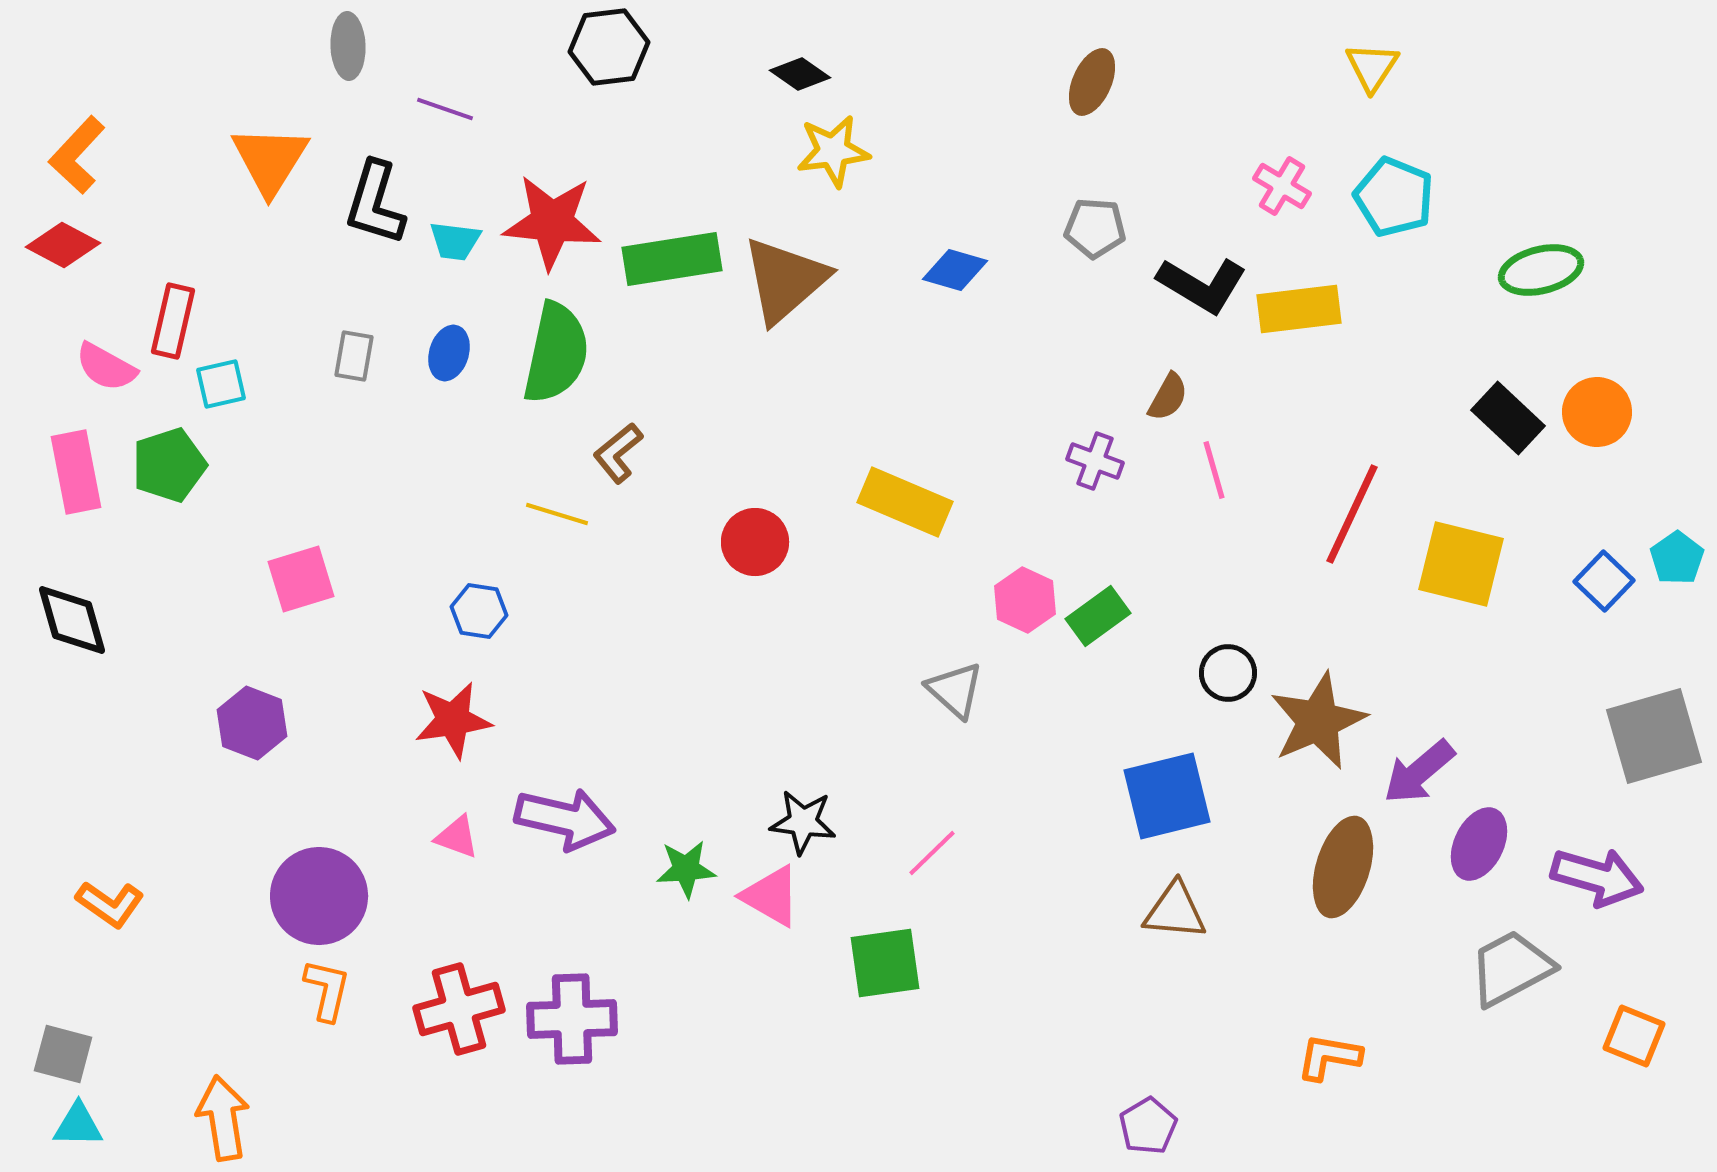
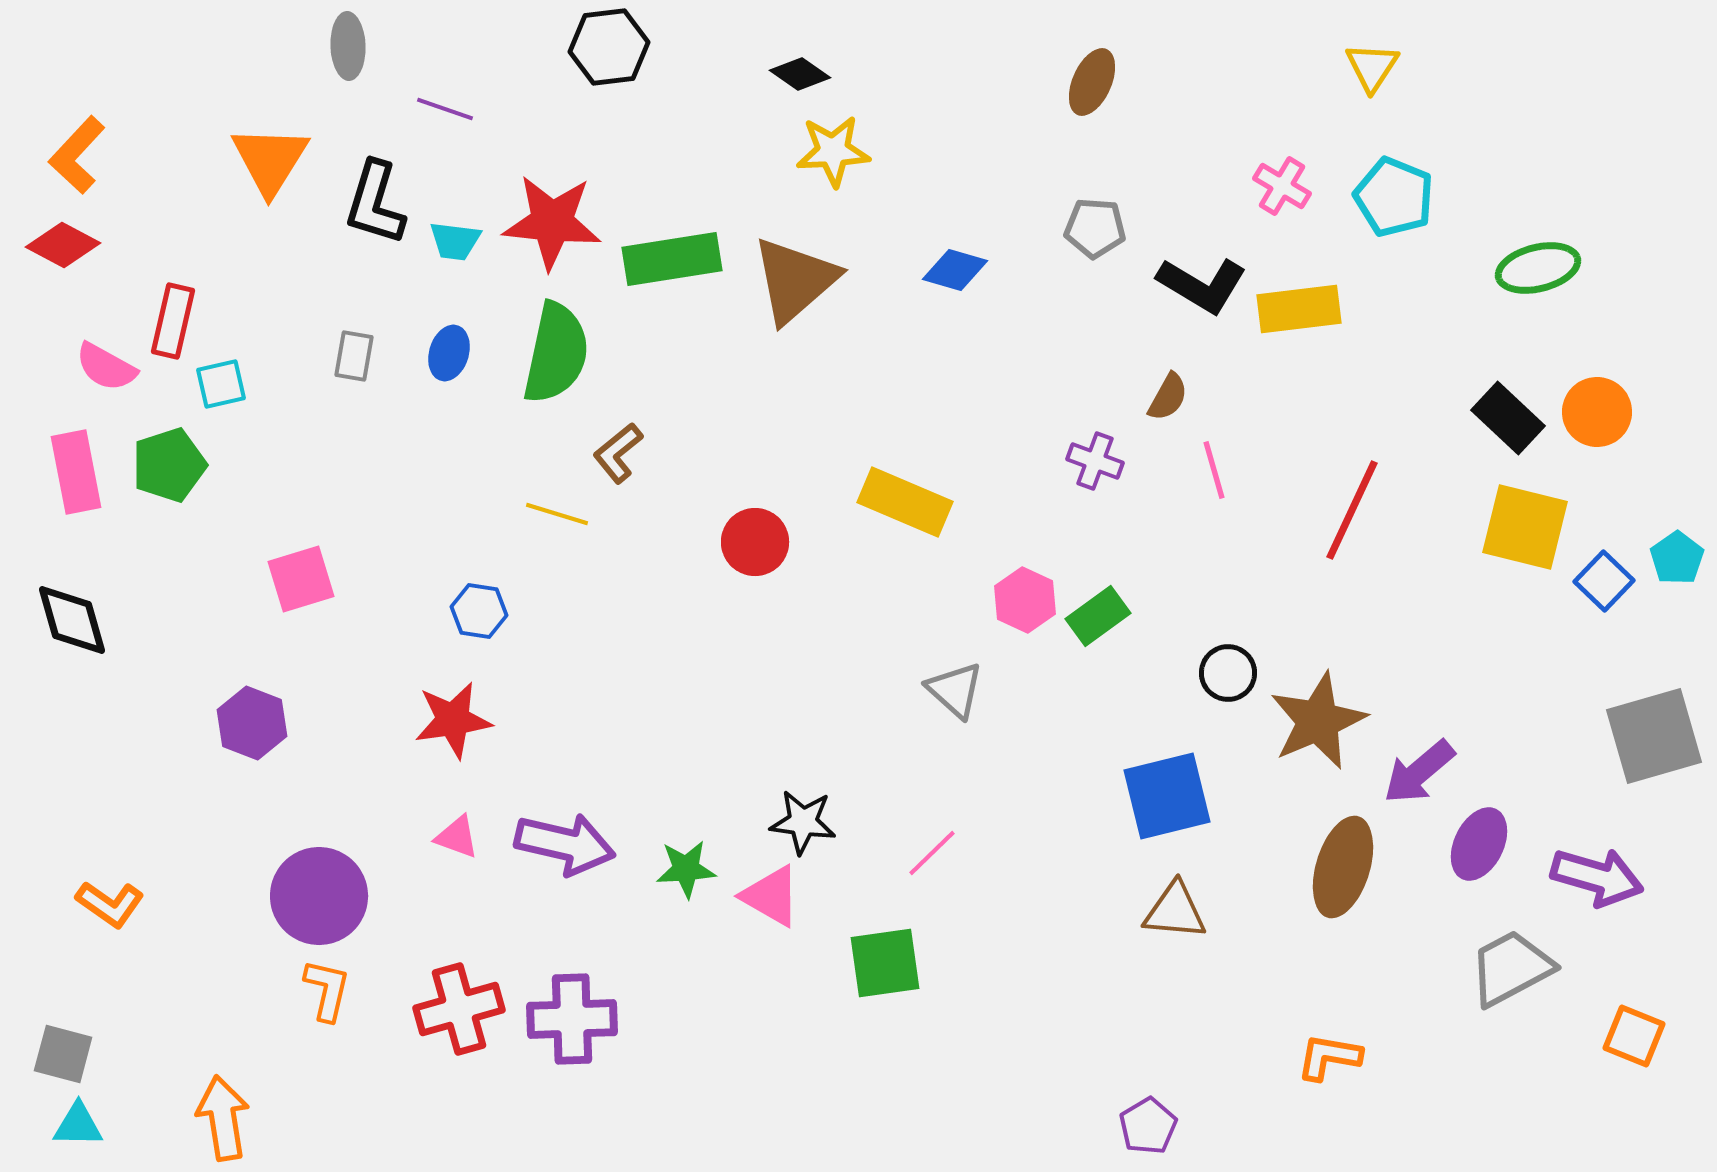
yellow star at (833, 151): rotated 4 degrees clockwise
green ellipse at (1541, 270): moved 3 px left, 2 px up
brown triangle at (785, 280): moved 10 px right
red line at (1352, 514): moved 4 px up
yellow square at (1461, 564): moved 64 px right, 37 px up
purple arrow at (565, 819): moved 25 px down
